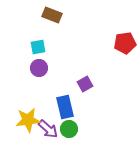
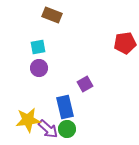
green circle: moved 2 px left
